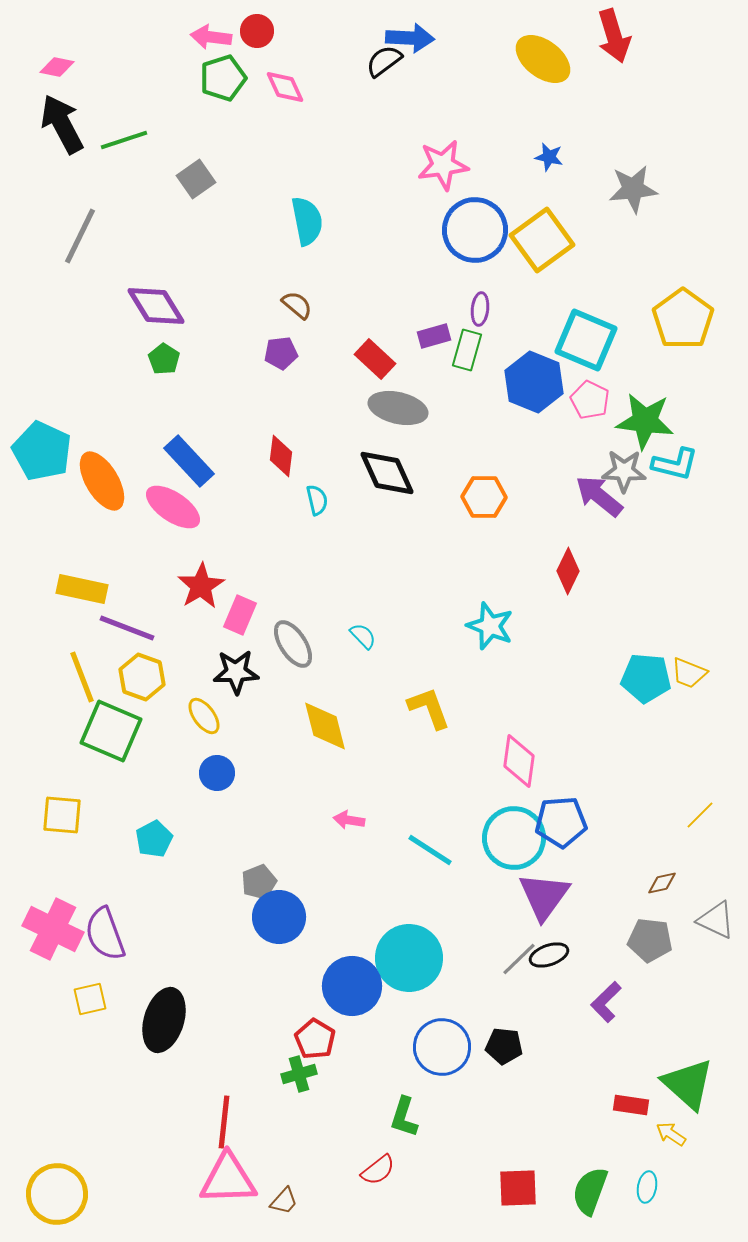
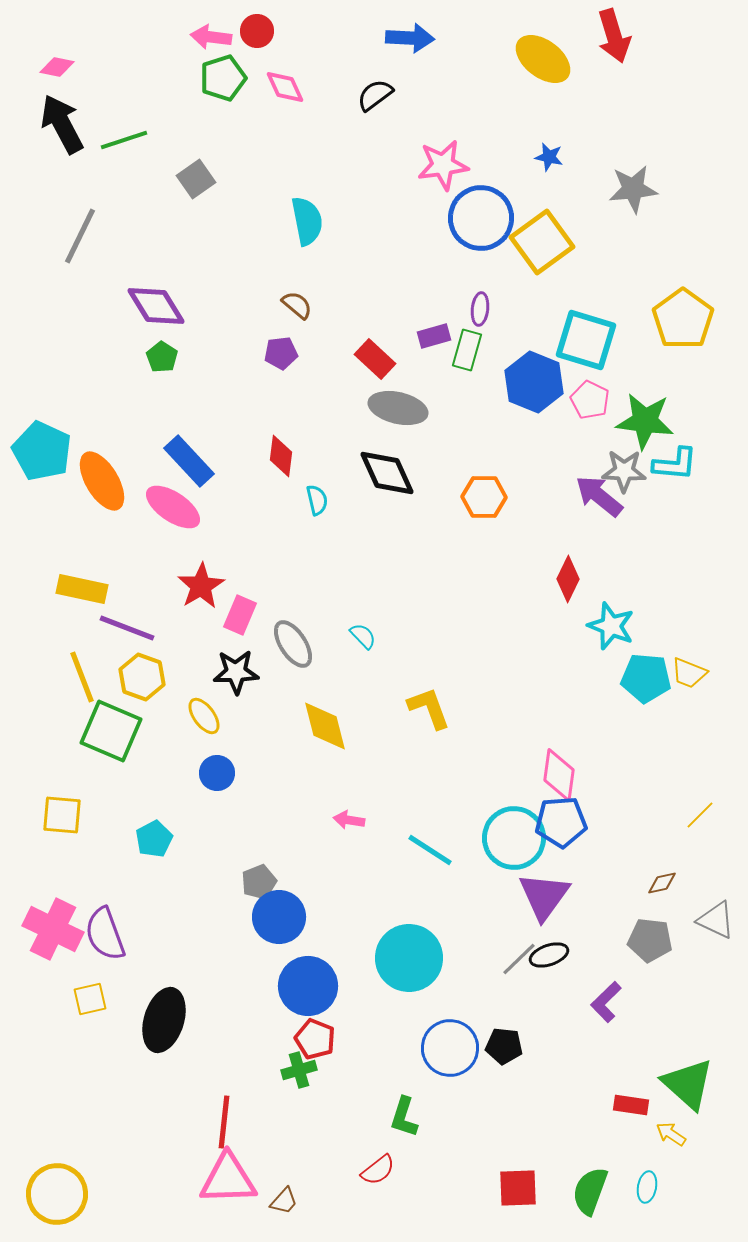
black semicircle at (384, 61): moved 9 px left, 34 px down
blue circle at (475, 230): moved 6 px right, 12 px up
yellow square at (542, 240): moved 2 px down
cyan square at (586, 340): rotated 6 degrees counterclockwise
green pentagon at (164, 359): moved 2 px left, 2 px up
cyan L-shape at (675, 464): rotated 9 degrees counterclockwise
red diamond at (568, 571): moved 8 px down
cyan star at (490, 626): moved 121 px right
pink diamond at (519, 761): moved 40 px right, 14 px down
blue circle at (352, 986): moved 44 px left
red pentagon at (315, 1039): rotated 9 degrees counterclockwise
blue circle at (442, 1047): moved 8 px right, 1 px down
green cross at (299, 1074): moved 4 px up
